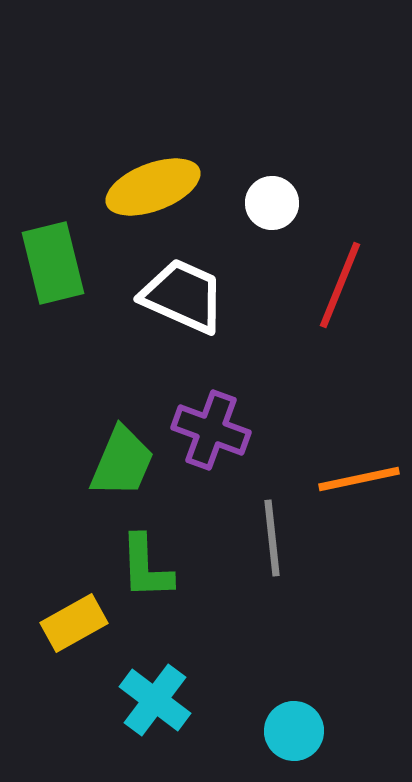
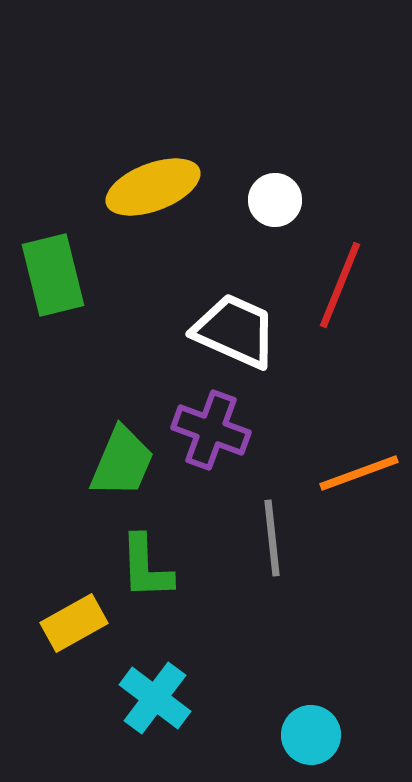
white circle: moved 3 px right, 3 px up
green rectangle: moved 12 px down
white trapezoid: moved 52 px right, 35 px down
orange line: moved 6 px up; rotated 8 degrees counterclockwise
cyan cross: moved 2 px up
cyan circle: moved 17 px right, 4 px down
